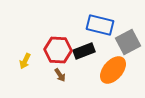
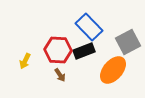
blue rectangle: moved 11 px left, 2 px down; rotated 32 degrees clockwise
